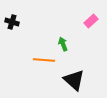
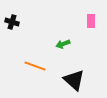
pink rectangle: rotated 48 degrees counterclockwise
green arrow: rotated 88 degrees counterclockwise
orange line: moved 9 px left, 6 px down; rotated 15 degrees clockwise
